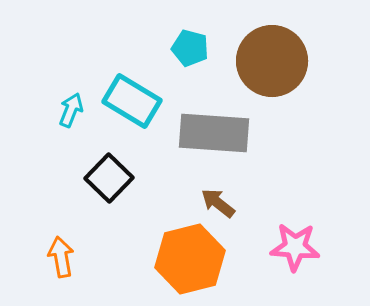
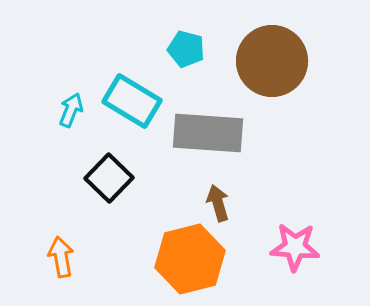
cyan pentagon: moved 4 px left, 1 px down
gray rectangle: moved 6 px left
brown arrow: rotated 36 degrees clockwise
